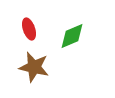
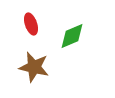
red ellipse: moved 2 px right, 5 px up
